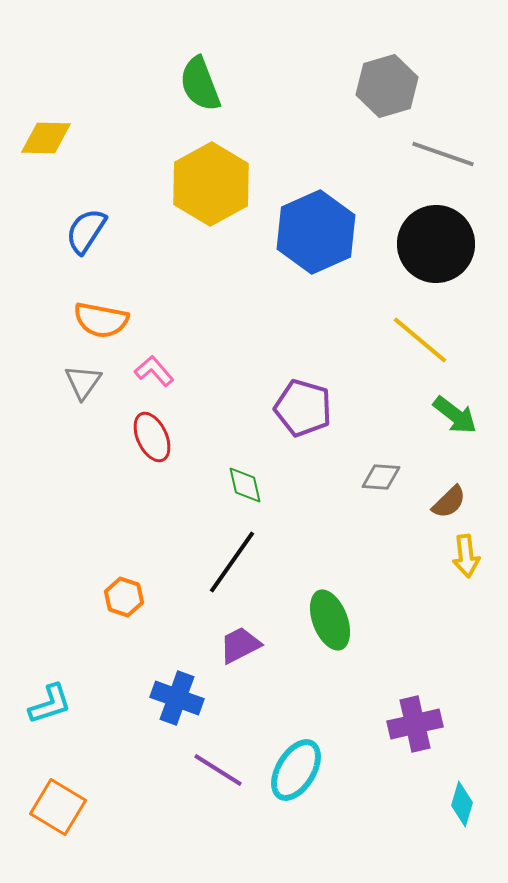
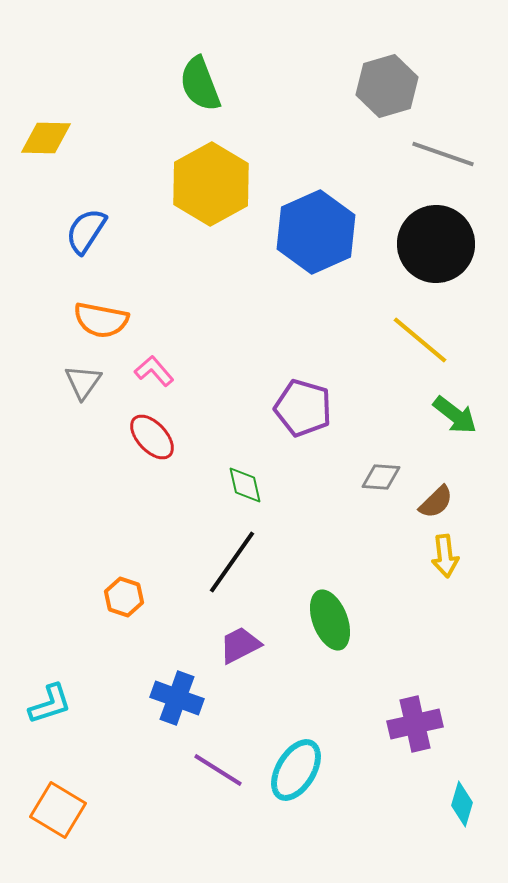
red ellipse: rotated 18 degrees counterclockwise
brown semicircle: moved 13 px left
yellow arrow: moved 21 px left
orange square: moved 3 px down
